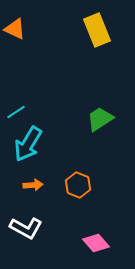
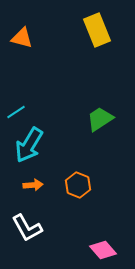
orange triangle: moved 7 px right, 9 px down; rotated 10 degrees counterclockwise
cyan arrow: moved 1 px right, 1 px down
white L-shape: moved 1 px right; rotated 32 degrees clockwise
pink diamond: moved 7 px right, 7 px down
